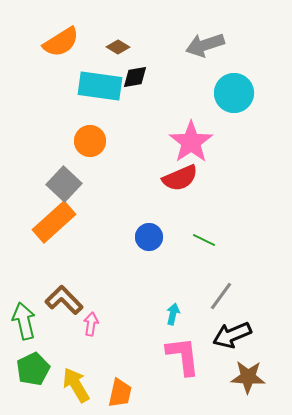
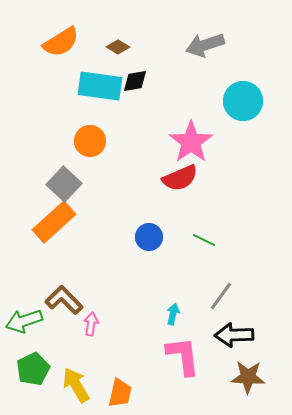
black diamond: moved 4 px down
cyan circle: moved 9 px right, 8 px down
green arrow: rotated 96 degrees counterclockwise
black arrow: moved 2 px right; rotated 21 degrees clockwise
